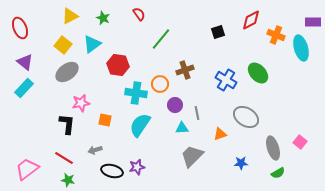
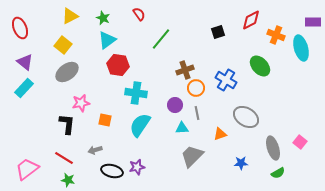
cyan triangle at (92, 44): moved 15 px right, 4 px up
green ellipse at (258, 73): moved 2 px right, 7 px up
orange circle at (160, 84): moved 36 px right, 4 px down
